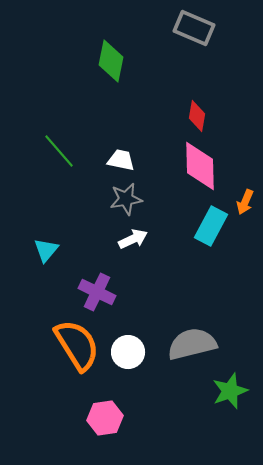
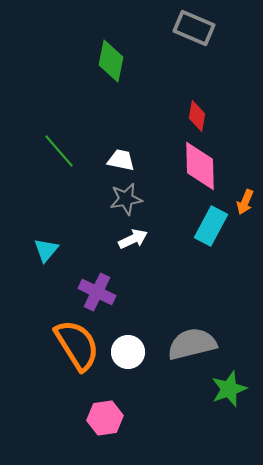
green star: moved 1 px left, 2 px up
